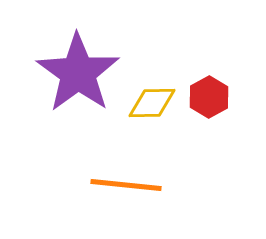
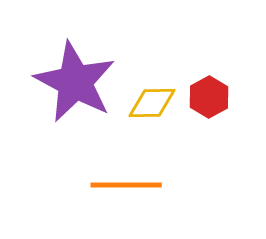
purple star: moved 3 px left, 9 px down; rotated 8 degrees counterclockwise
orange line: rotated 6 degrees counterclockwise
